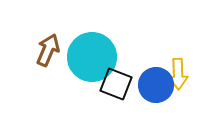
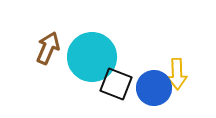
brown arrow: moved 2 px up
yellow arrow: moved 1 px left
blue circle: moved 2 px left, 3 px down
